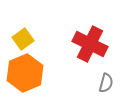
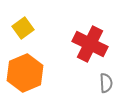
yellow square: moved 11 px up
gray semicircle: rotated 18 degrees counterclockwise
